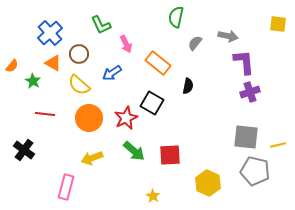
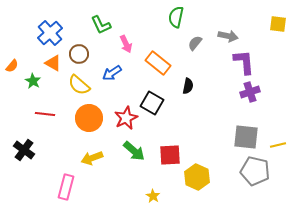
yellow hexagon: moved 11 px left, 6 px up
